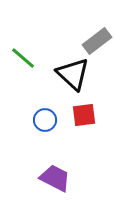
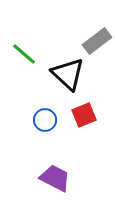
green line: moved 1 px right, 4 px up
black triangle: moved 5 px left
red square: rotated 15 degrees counterclockwise
